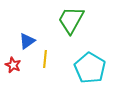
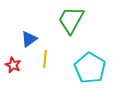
blue triangle: moved 2 px right, 2 px up
